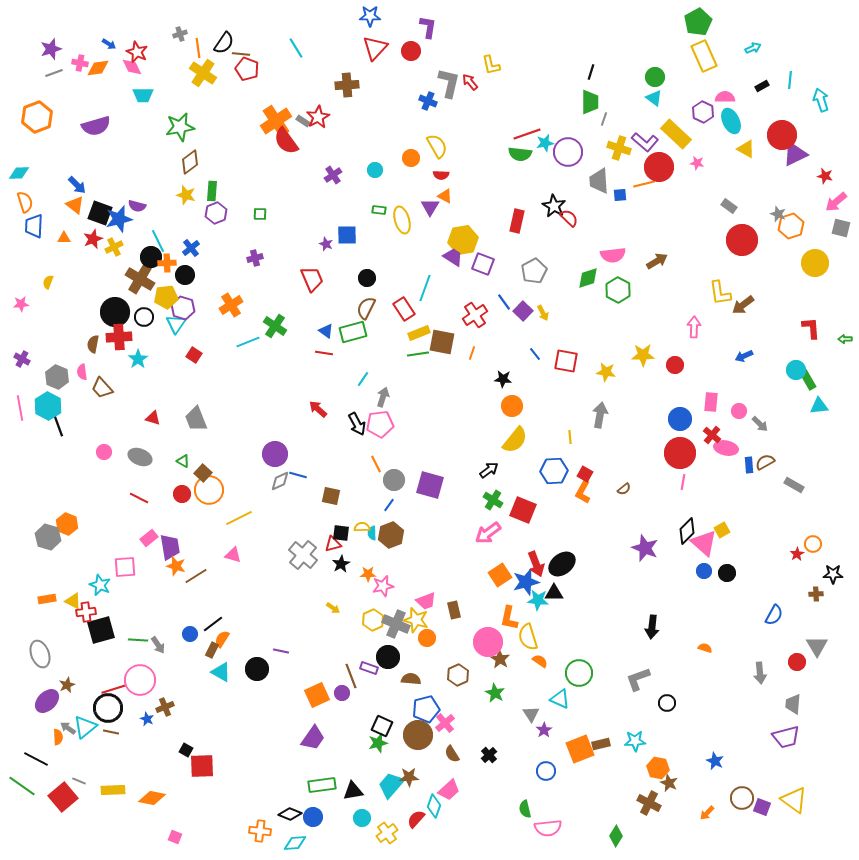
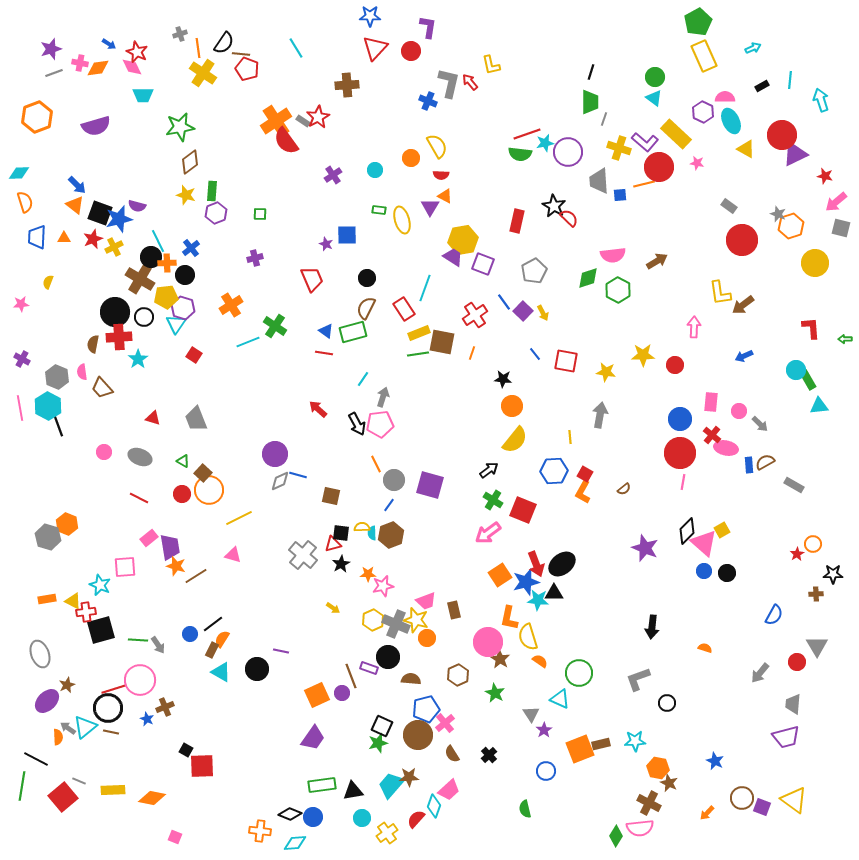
blue trapezoid at (34, 226): moved 3 px right, 11 px down
gray arrow at (760, 673): rotated 45 degrees clockwise
green line at (22, 786): rotated 64 degrees clockwise
pink semicircle at (548, 828): moved 92 px right
